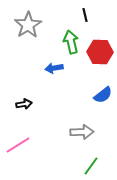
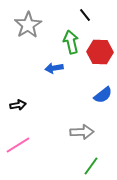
black line: rotated 24 degrees counterclockwise
black arrow: moved 6 px left, 1 px down
